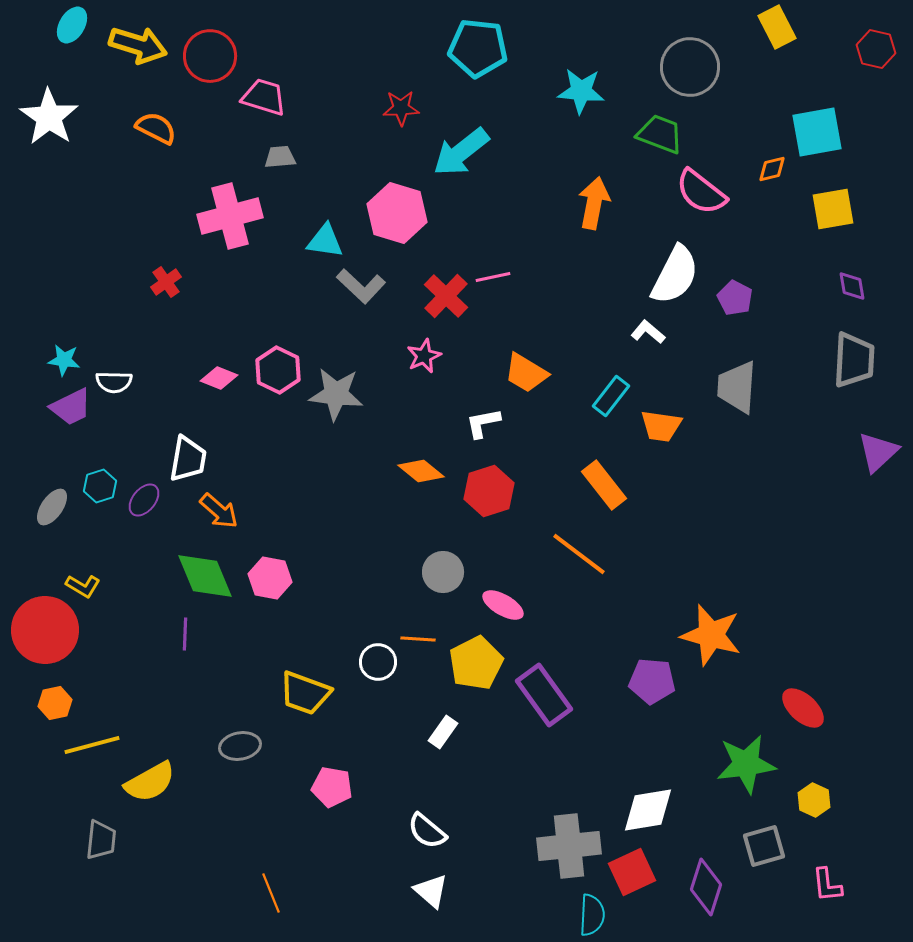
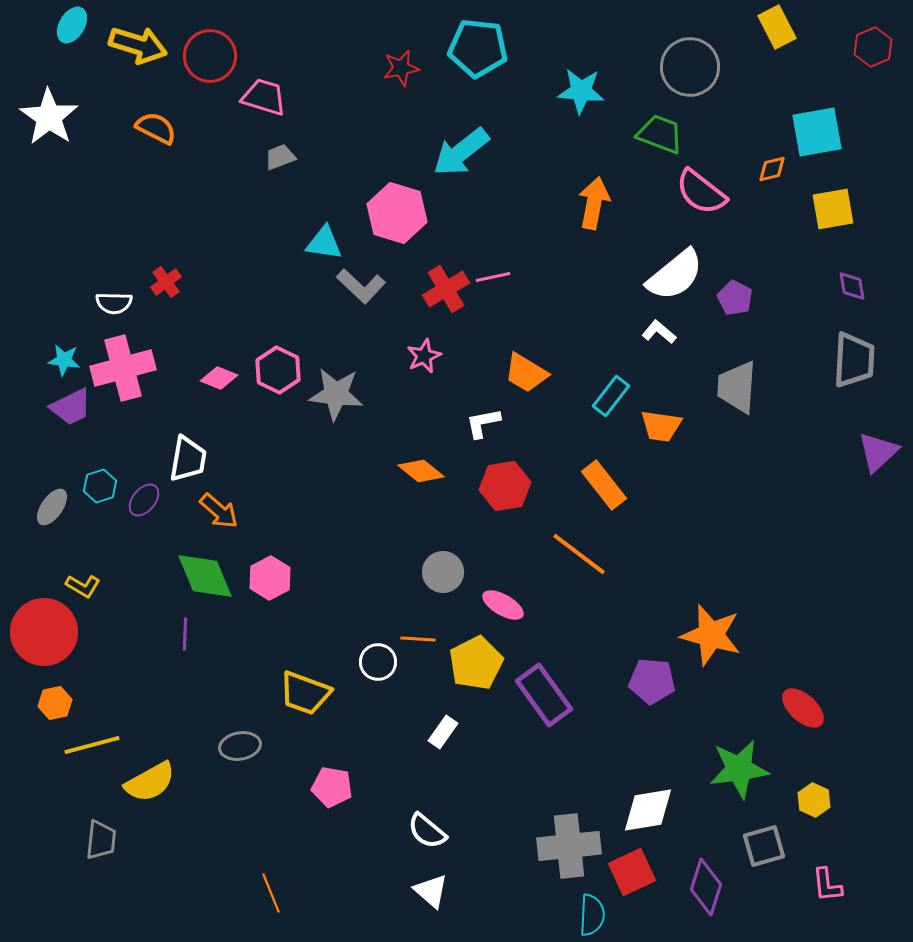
red hexagon at (876, 49): moved 3 px left, 2 px up; rotated 24 degrees clockwise
red star at (401, 108): moved 40 px up; rotated 9 degrees counterclockwise
gray trapezoid at (280, 157): rotated 16 degrees counterclockwise
pink cross at (230, 216): moved 107 px left, 152 px down
cyan triangle at (325, 241): moved 1 px left, 2 px down
white semicircle at (675, 275): rotated 24 degrees clockwise
red cross at (446, 296): moved 7 px up; rotated 15 degrees clockwise
white L-shape at (648, 332): moved 11 px right
white semicircle at (114, 382): moved 79 px up
red hexagon at (489, 491): moved 16 px right, 5 px up; rotated 9 degrees clockwise
pink hexagon at (270, 578): rotated 21 degrees clockwise
red circle at (45, 630): moved 1 px left, 2 px down
green star at (746, 764): moved 7 px left, 5 px down
